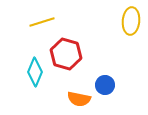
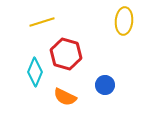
yellow ellipse: moved 7 px left
orange semicircle: moved 14 px left, 2 px up; rotated 15 degrees clockwise
